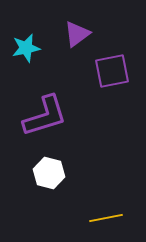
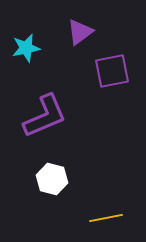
purple triangle: moved 3 px right, 2 px up
purple L-shape: rotated 6 degrees counterclockwise
white hexagon: moved 3 px right, 6 px down
